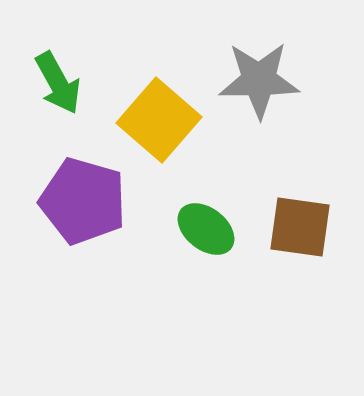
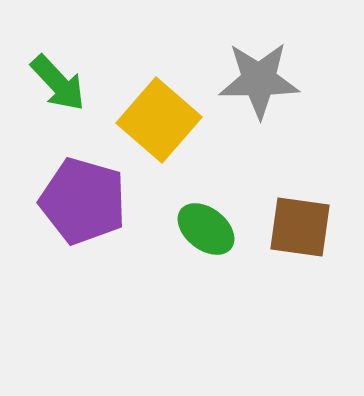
green arrow: rotated 14 degrees counterclockwise
